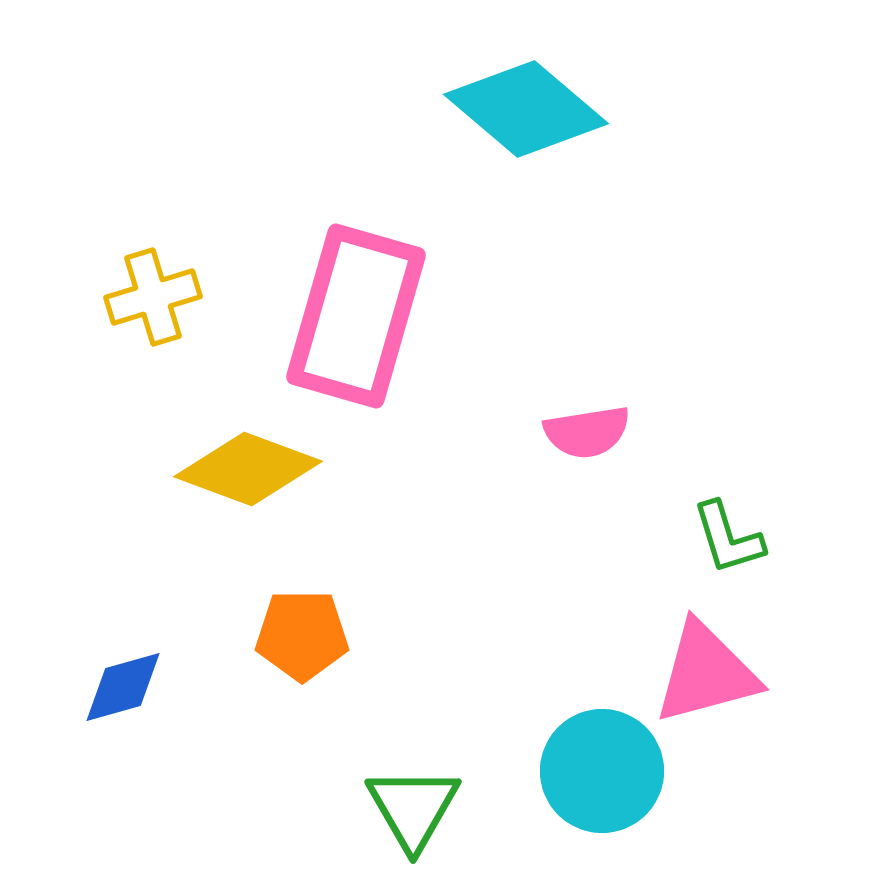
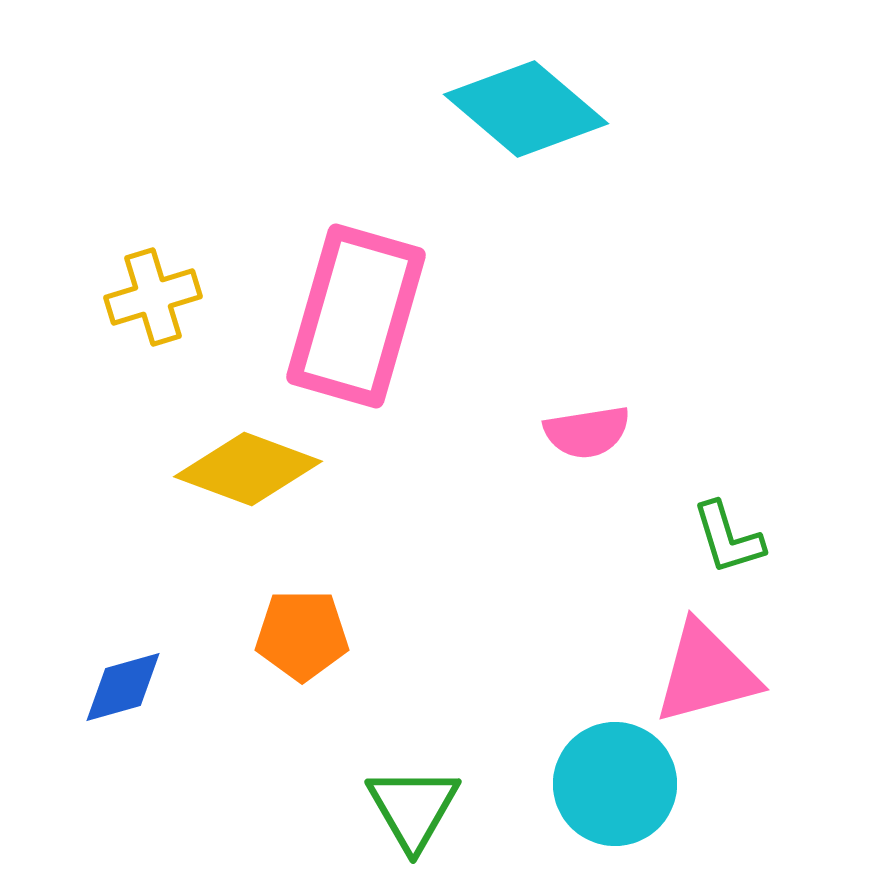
cyan circle: moved 13 px right, 13 px down
